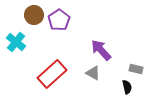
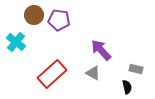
purple pentagon: rotated 30 degrees counterclockwise
